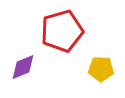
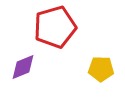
red pentagon: moved 7 px left, 4 px up
